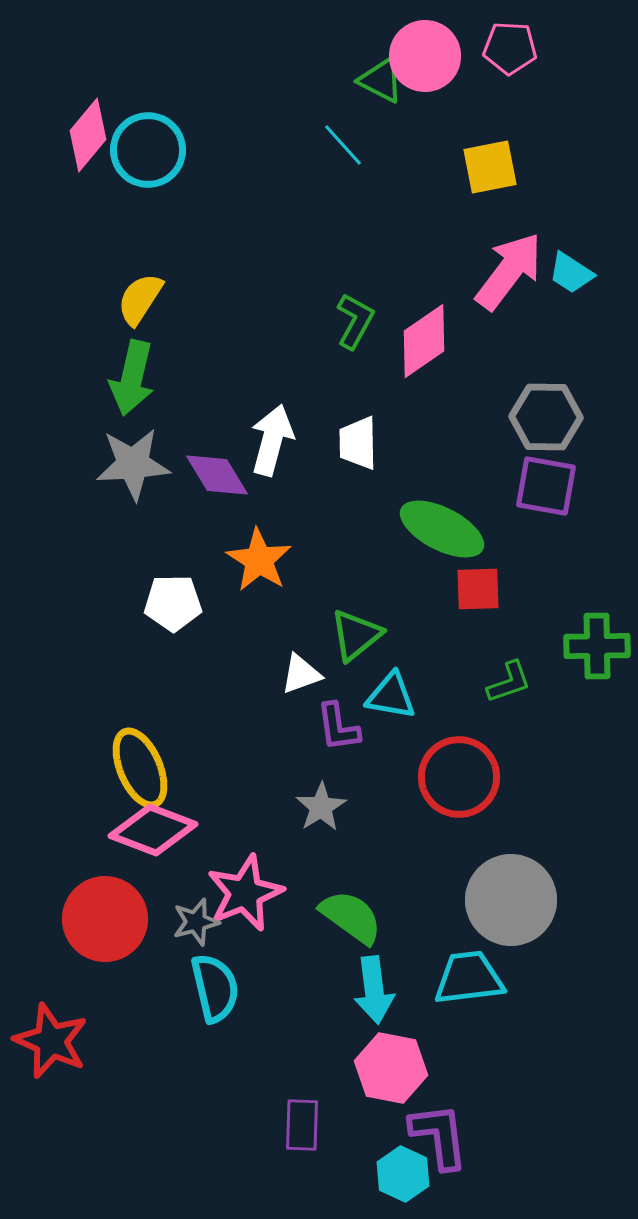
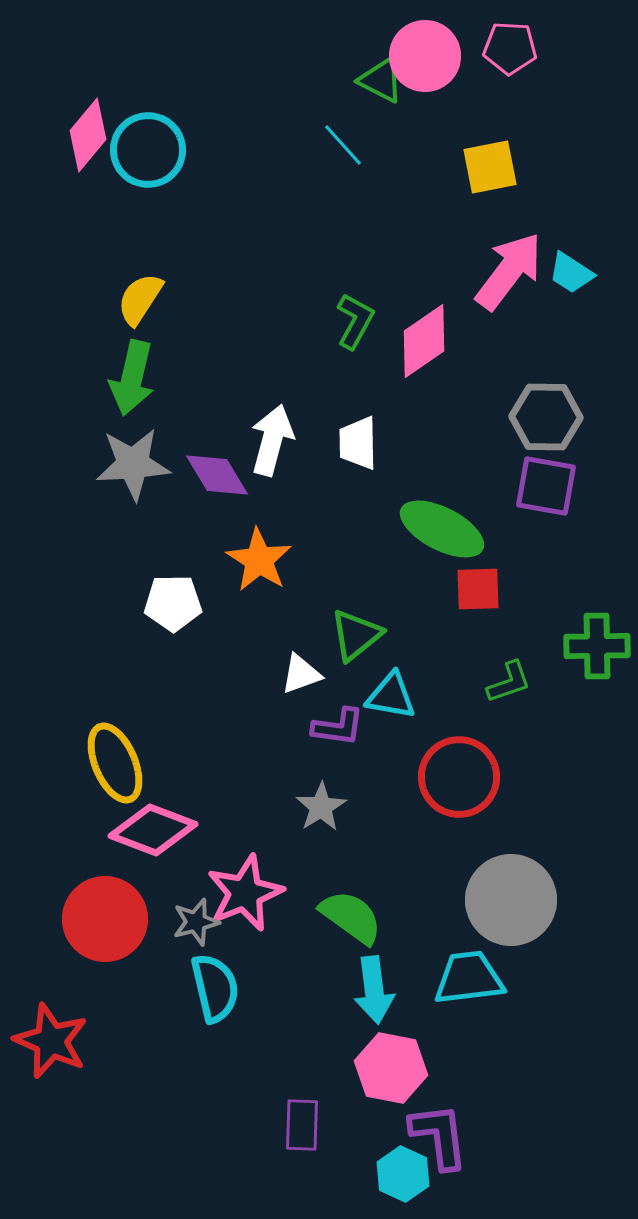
purple L-shape at (338, 727): rotated 74 degrees counterclockwise
yellow ellipse at (140, 768): moved 25 px left, 5 px up
